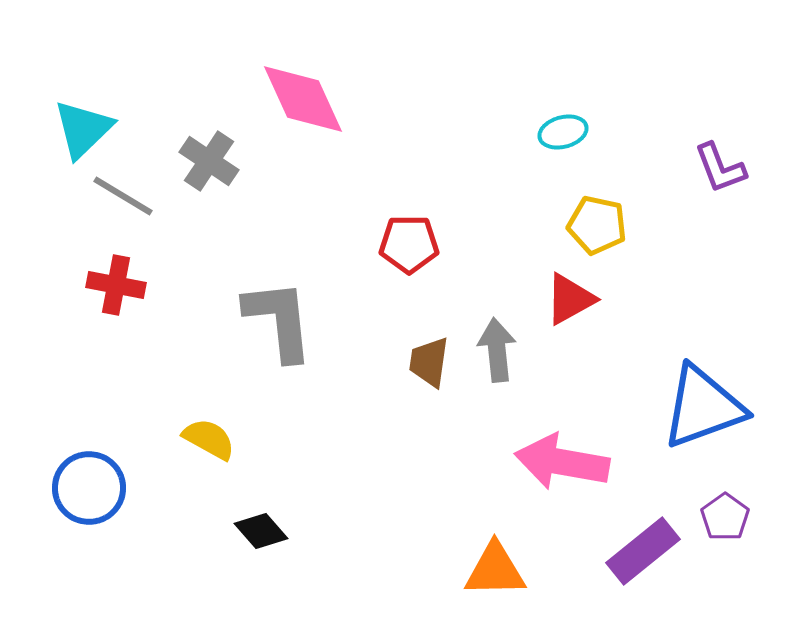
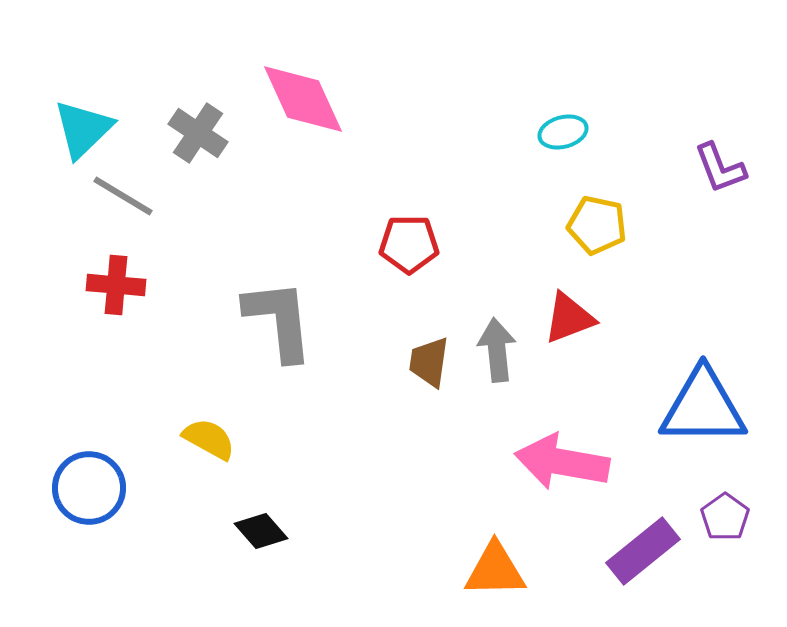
gray cross: moved 11 px left, 28 px up
red cross: rotated 6 degrees counterclockwise
red triangle: moved 1 px left, 19 px down; rotated 8 degrees clockwise
blue triangle: rotated 20 degrees clockwise
